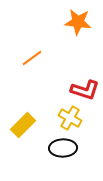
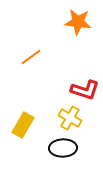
orange line: moved 1 px left, 1 px up
yellow rectangle: rotated 15 degrees counterclockwise
